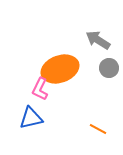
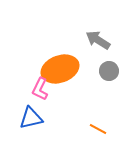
gray circle: moved 3 px down
